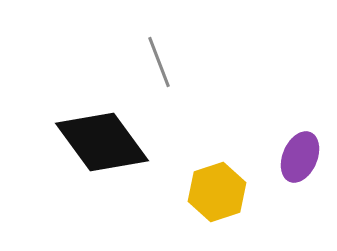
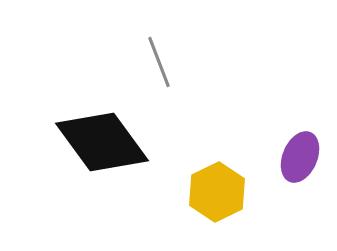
yellow hexagon: rotated 8 degrees counterclockwise
